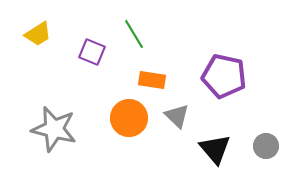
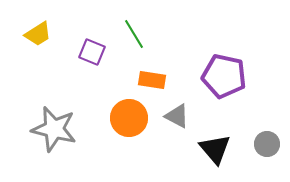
gray triangle: rotated 16 degrees counterclockwise
gray circle: moved 1 px right, 2 px up
